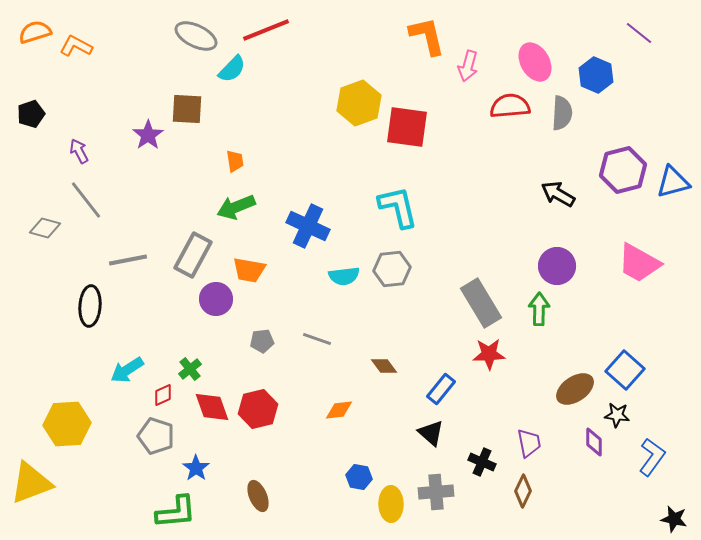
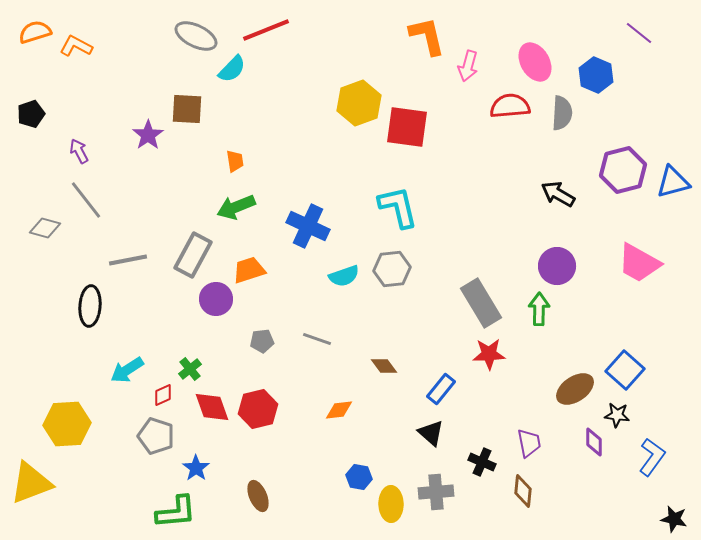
orange trapezoid at (249, 270): rotated 152 degrees clockwise
cyan semicircle at (344, 276): rotated 12 degrees counterclockwise
brown diamond at (523, 491): rotated 20 degrees counterclockwise
